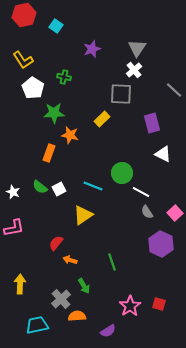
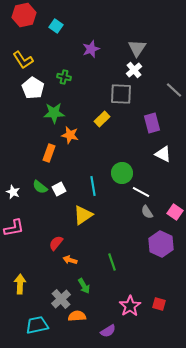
purple star: moved 1 px left
cyan line: rotated 60 degrees clockwise
pink square: moved 1 px up; rotated 14 degrees counterclockwise
